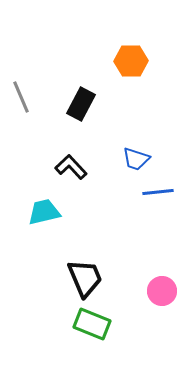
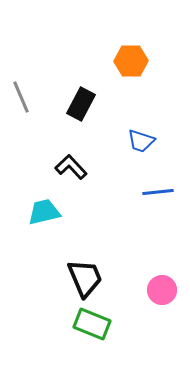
blue trapezoid: moved 5 px right, 18 px up
pink circle: moved 1 px up
